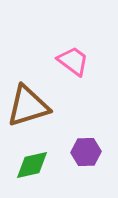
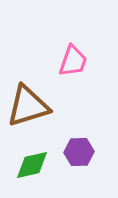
pink trapezoid: rotated 72 degrees clockwise
purple hexagon: moved 7 px left
